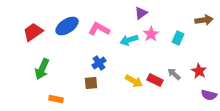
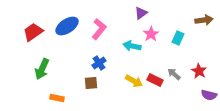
pink L-shape: rotated 100 degrees clockwise
cyan arrow: moved 3 px right, 6 px down; rotated 30 degrees clockwise
orange rectangle: moved 1 px right, 1 px up
